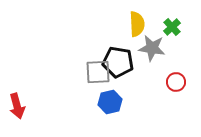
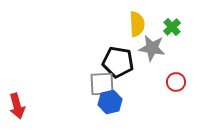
gray square: moved 4 px right, 12 px down
